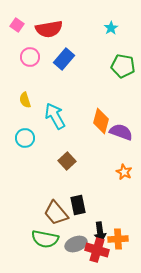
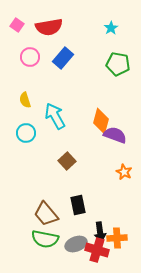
red semicircle: moved 2 px up
blue rectangle: moved 1 px left, 1 px up
green pentagon: moved 5 px left, 2 px up
purple semicircle: moved 6 px left, 3 px down
cyan circle: moved 1 px right, 5 px up
brown trapezoid: moved 10 px left, 1 px down
orange cross: moved 1 px left, 1 px up
